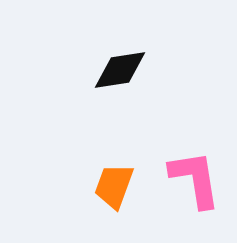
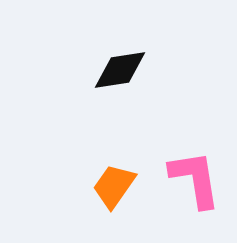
orange trapezoid: rotated 15 degrees clockwise
